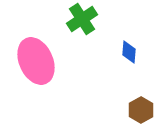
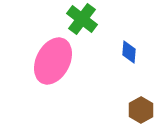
green cross: rotated 20 degrees counterclockwise
pink ellipse: moved 17 px right; rotated 51 degrees clockwise
